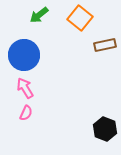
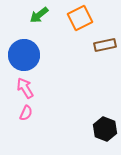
orange square: rotated 25 degrees clockwise
